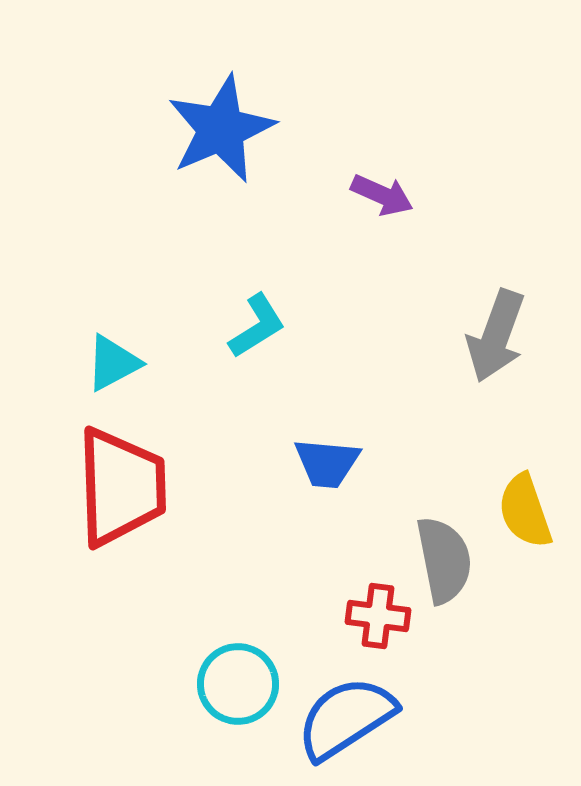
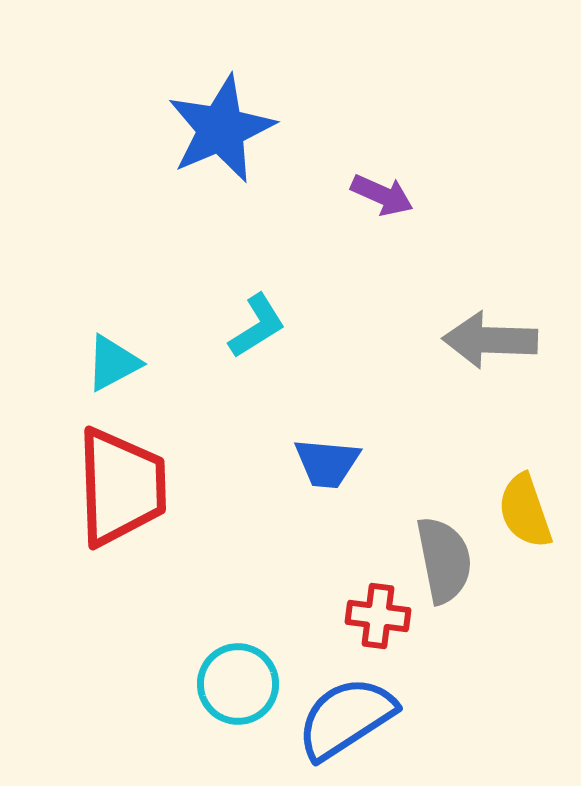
gray arrow: moved 6 px left, 4 px down; rotated 72 degrees clockwise
